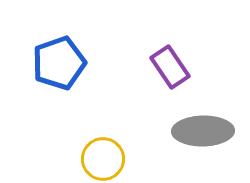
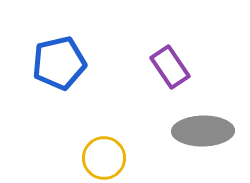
blue pentagon: rotated 6 degrees clockwise
yellow circle: moved 1 px right, 1 px up
